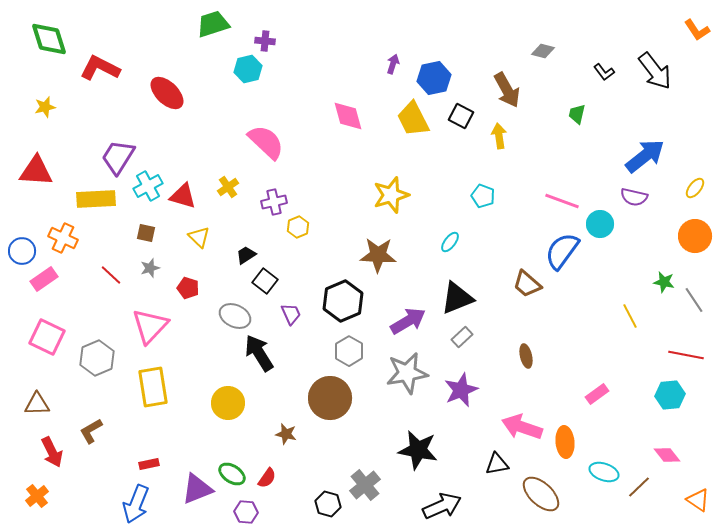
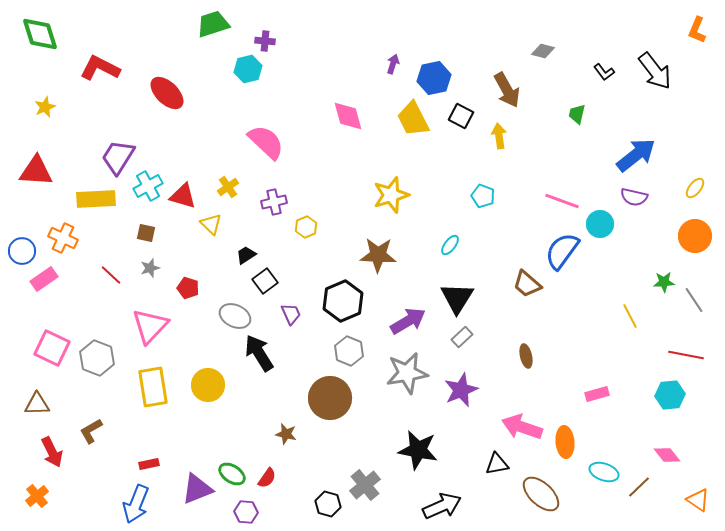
orange L-shape at (697, 30): rotated 56 degrees clockwise
green diamond at (49, 39): moved 9 px left, 5 px up
yellow star at (45, 107): rotated 10 degrees counterclockwise
blue arrow at (645, 156): moved 9 px left, 1 px up
yellow hexagon at (298, 227): moved 8 px right
yellow triangle at (199, 237): moved 12 px right, 13 px up
cyan ellipse at (450, 242): moved 3 px down
black square at (265, 281): rotated 15 degrees clockwise
green star at (664, 282): rotated 15 degrees counterclockwise
black triangle at (457, 298): rotated 36 degrees counterclockwise
pink square at (47, 337): moved 5 px right, 11 px down
gray hexagon at (349, 351): rotated 8 degrees counterclockwise
gray hexagon at (97, 358): rotated 16 degrees counterclockwise
pink rectangle at (597, 394): rotated 20 degrees clockwise
yellow circle at (228, 403): moved 20 px left, 18 px up
